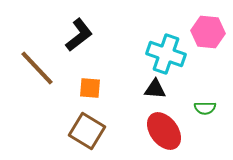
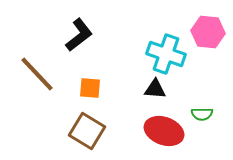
brown line: moved 6 px down
green semicircle: moved 3 px left, 6 px down
red ellipse: rotated 33 degrees counterclockwise
